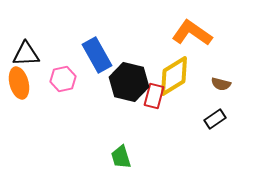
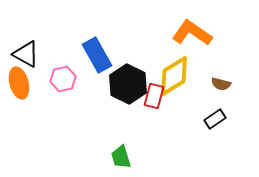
black triangle: rotated 32 degrees clockwise
black hexagon: moved 1 px left, 2 px down; rotated 12 degrees clockwise
